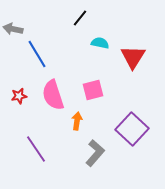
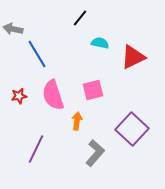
red triangle: rotated 32 degrees clockwise
purple line: rotated 60 degrees clockwise
